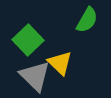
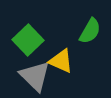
green semicircle: moved 3 px right, 11 px down
yellow triangle: moved 1 px right, 2 px up; rotated 20 degrees counterclockwise
